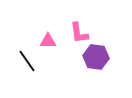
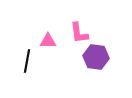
black line: rotated 45 degrees clockwise
